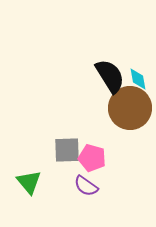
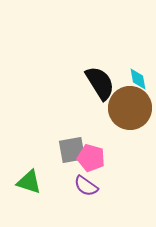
black semicircle: moved 10 px left, 7 px down
gray square: moved 5 px right; rotated 8 degrees counterclockwise
pink pentagon: moved 1 px left
green triangle: rotated 32 degrees counterclockwise
